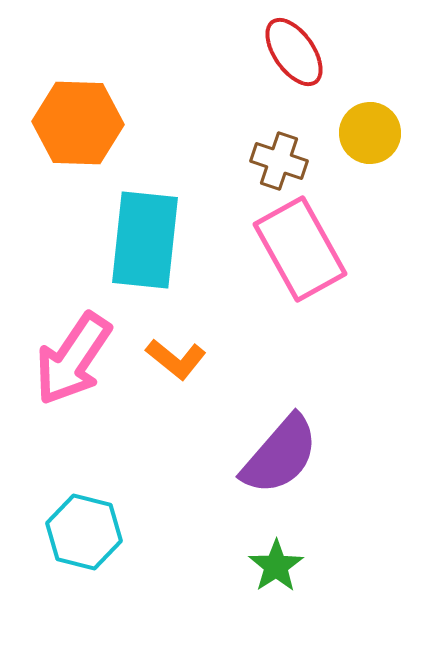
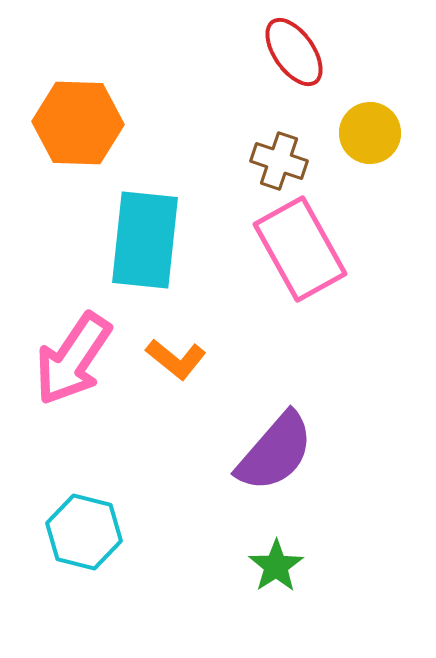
purple semicircle: moved 5 px left, 3 px up
